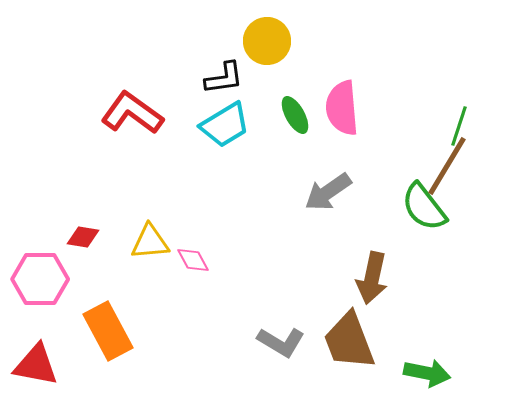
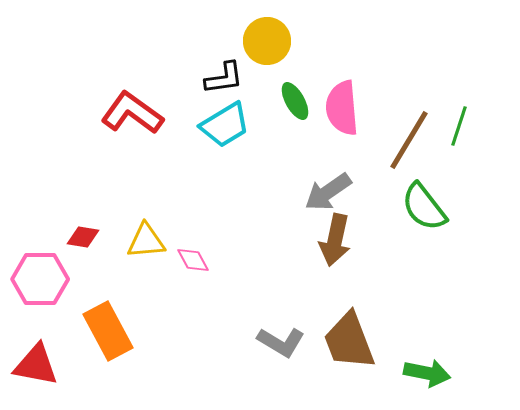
green ellipse: moved 14 px up
brown line: moved 38 px left, 26 px up
yellow triangle: moved 4 px left, 1 px up
brown arrow: moved 37 px left, 38 px up
